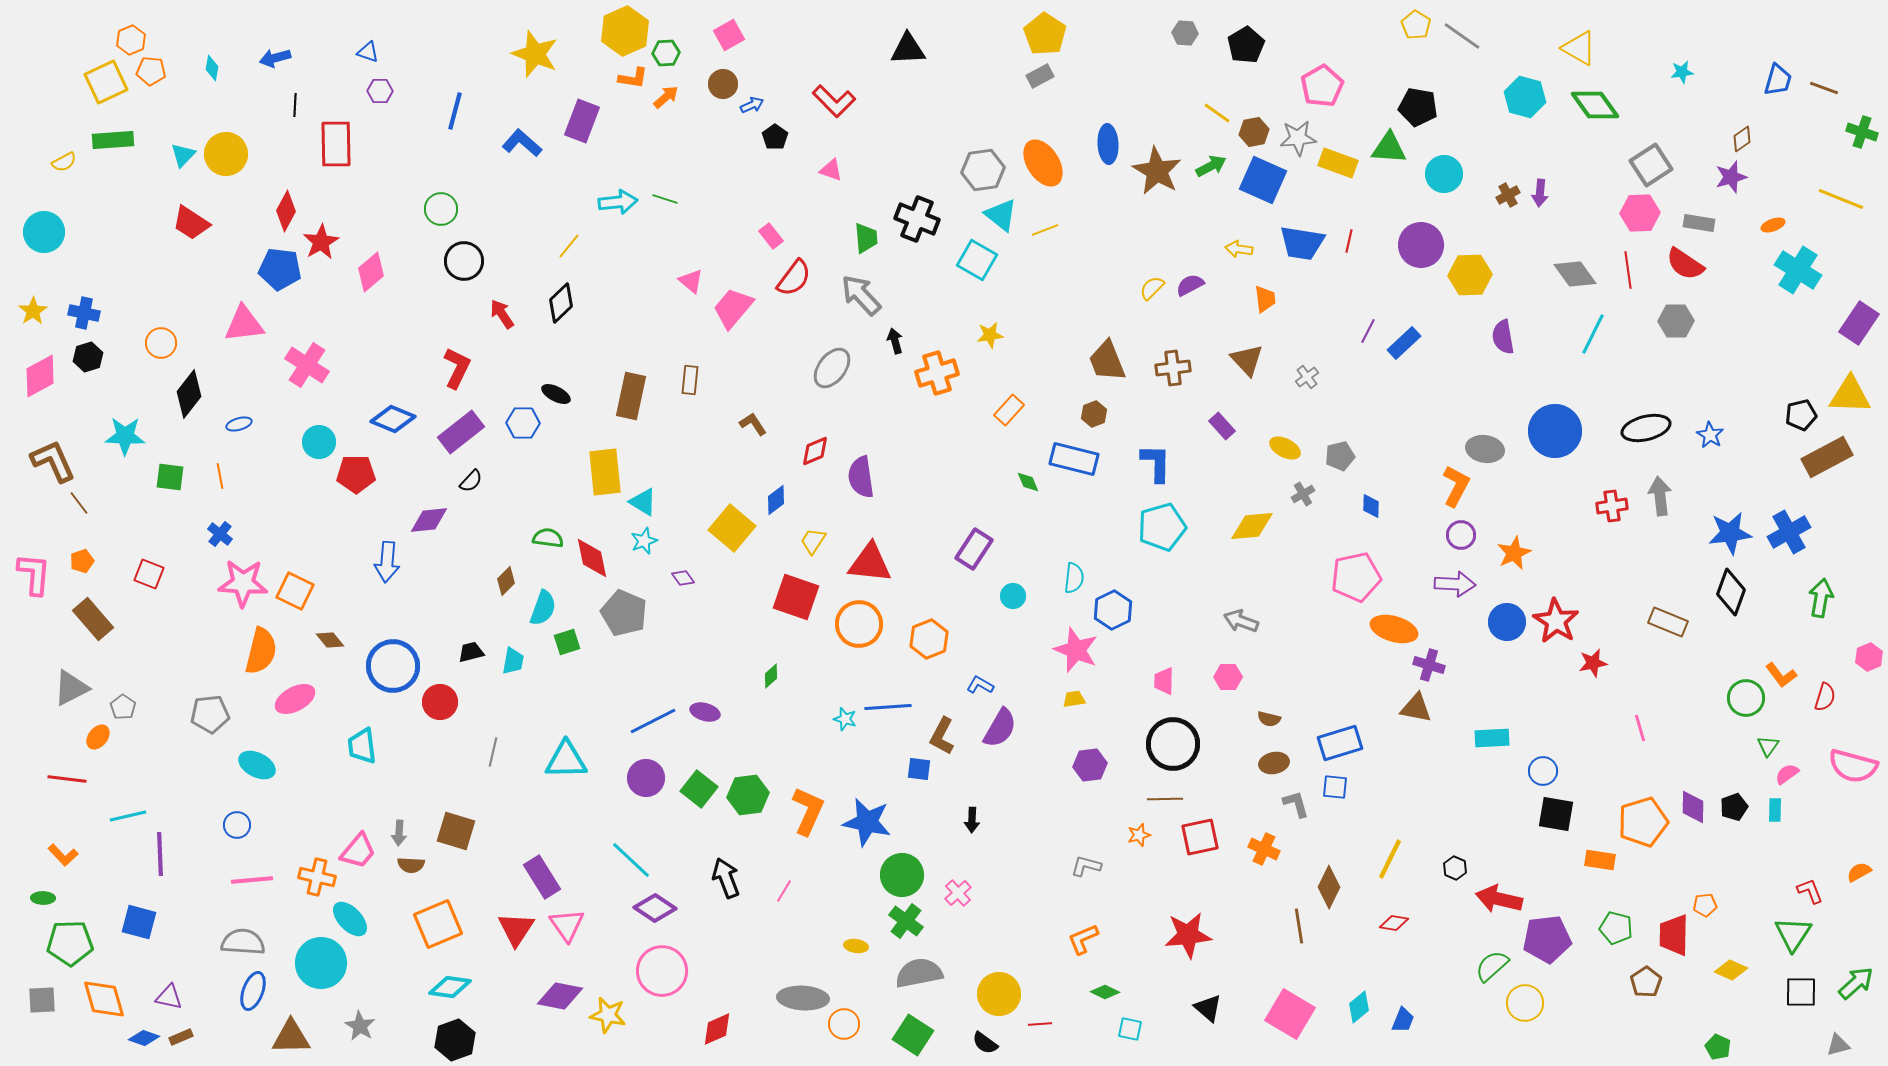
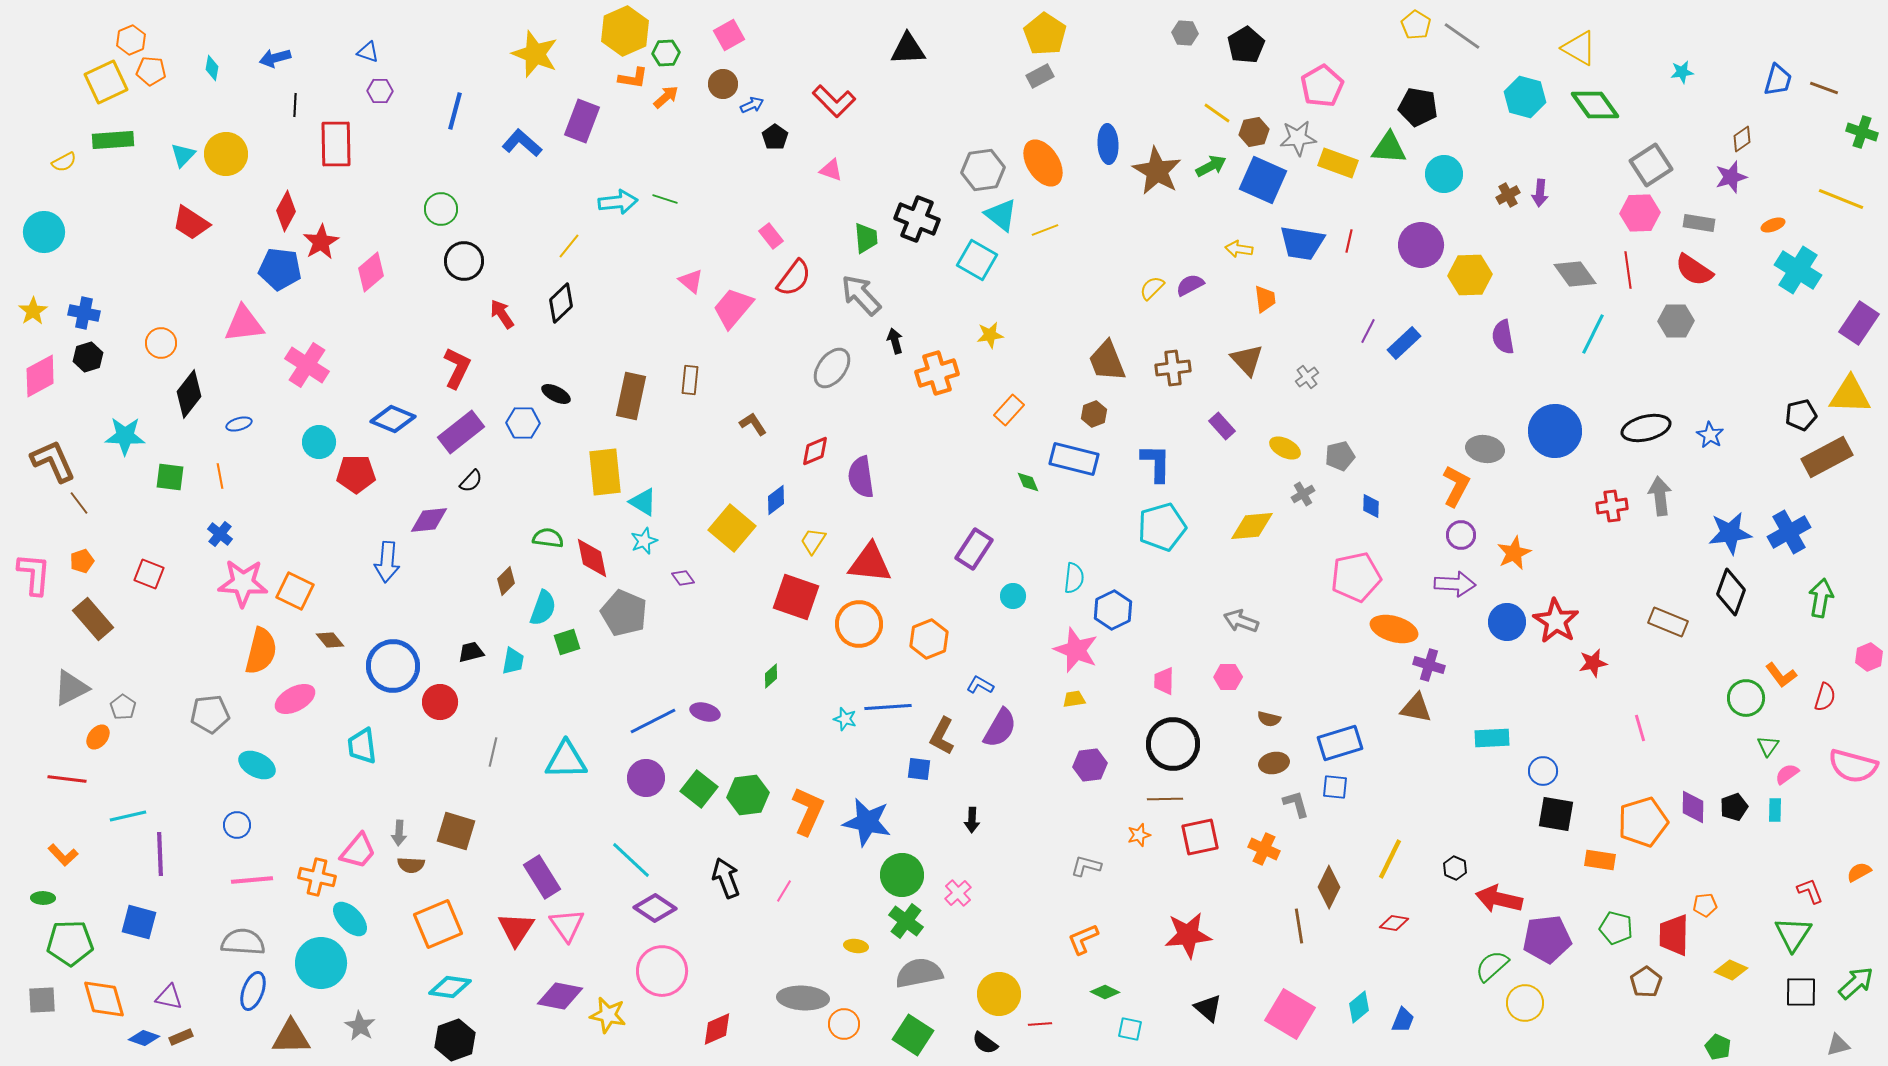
red semicircle at (1685, 264): moved 9 px right, 6 px down
